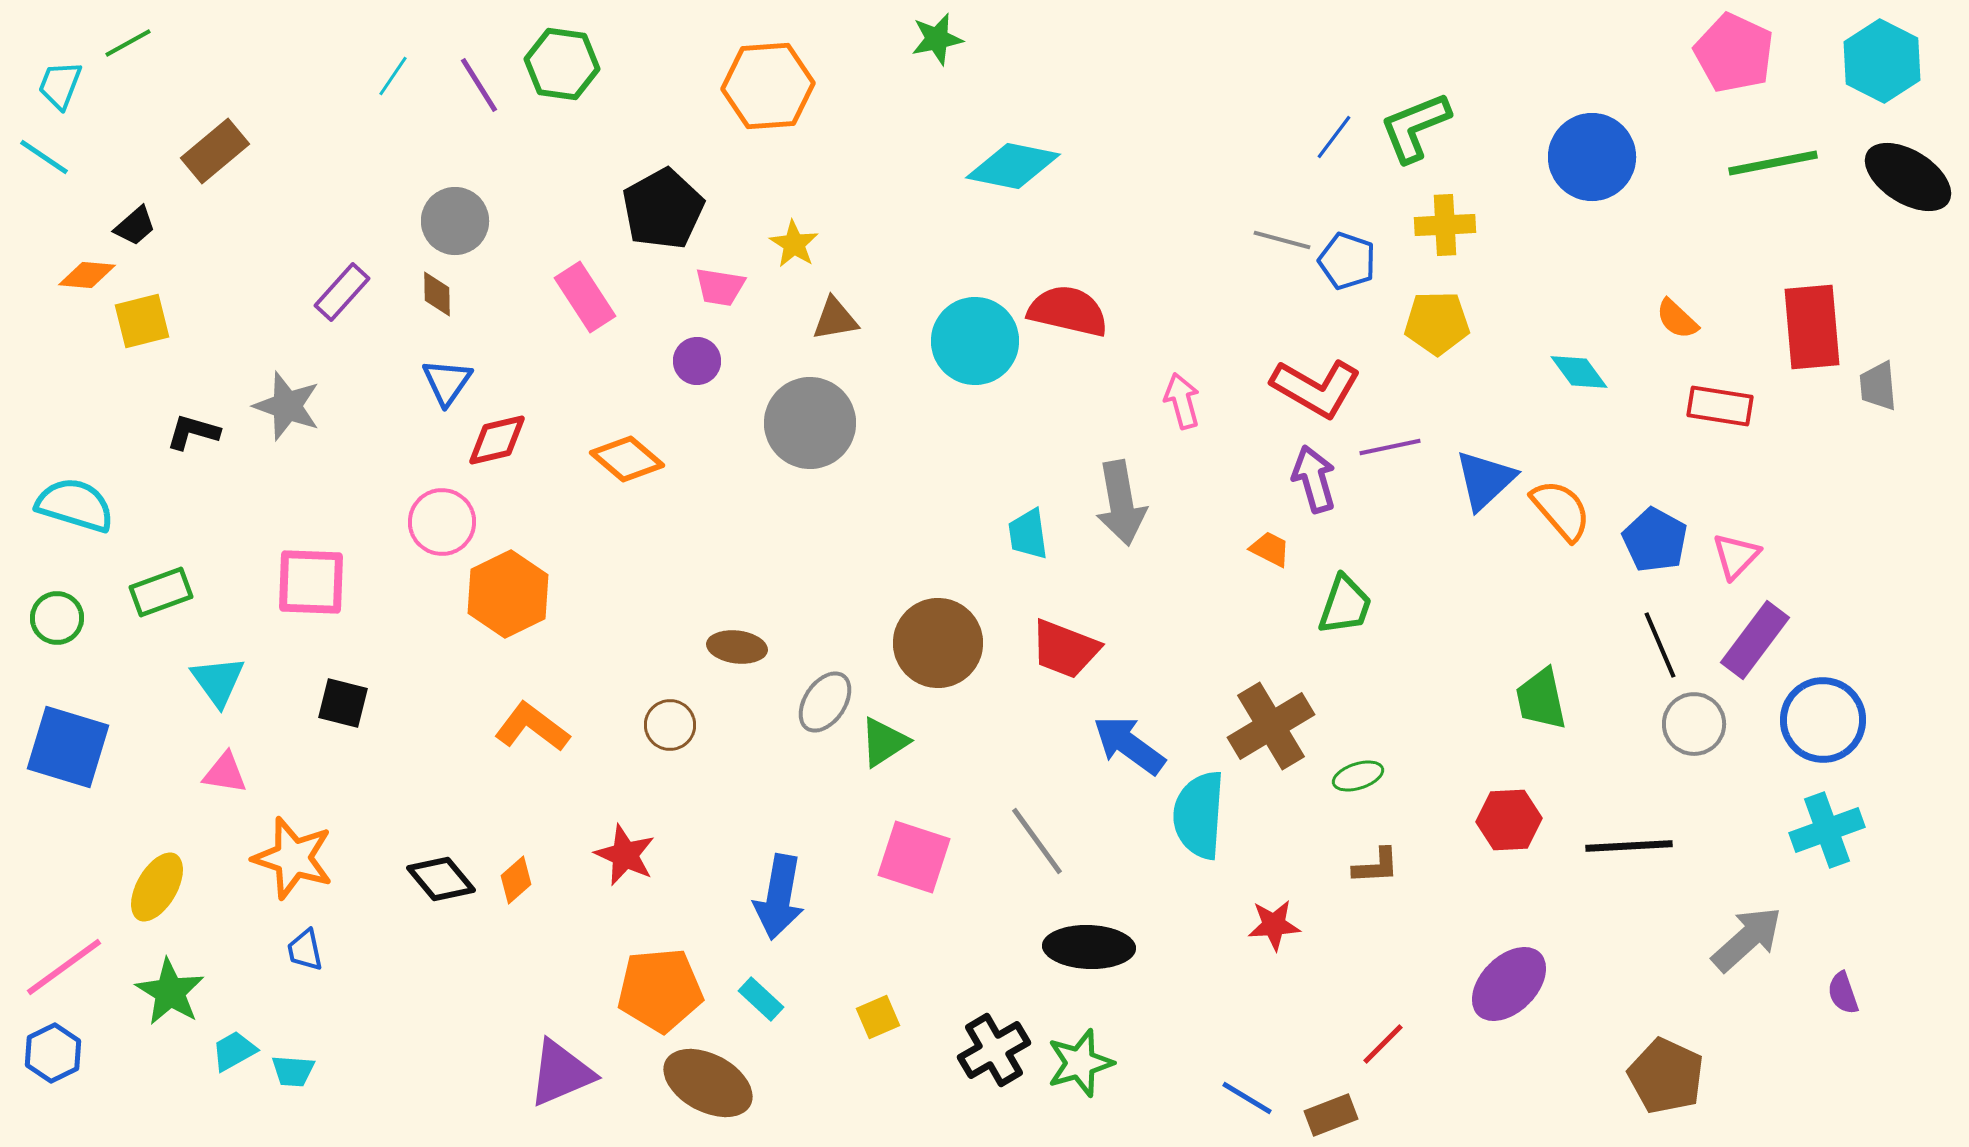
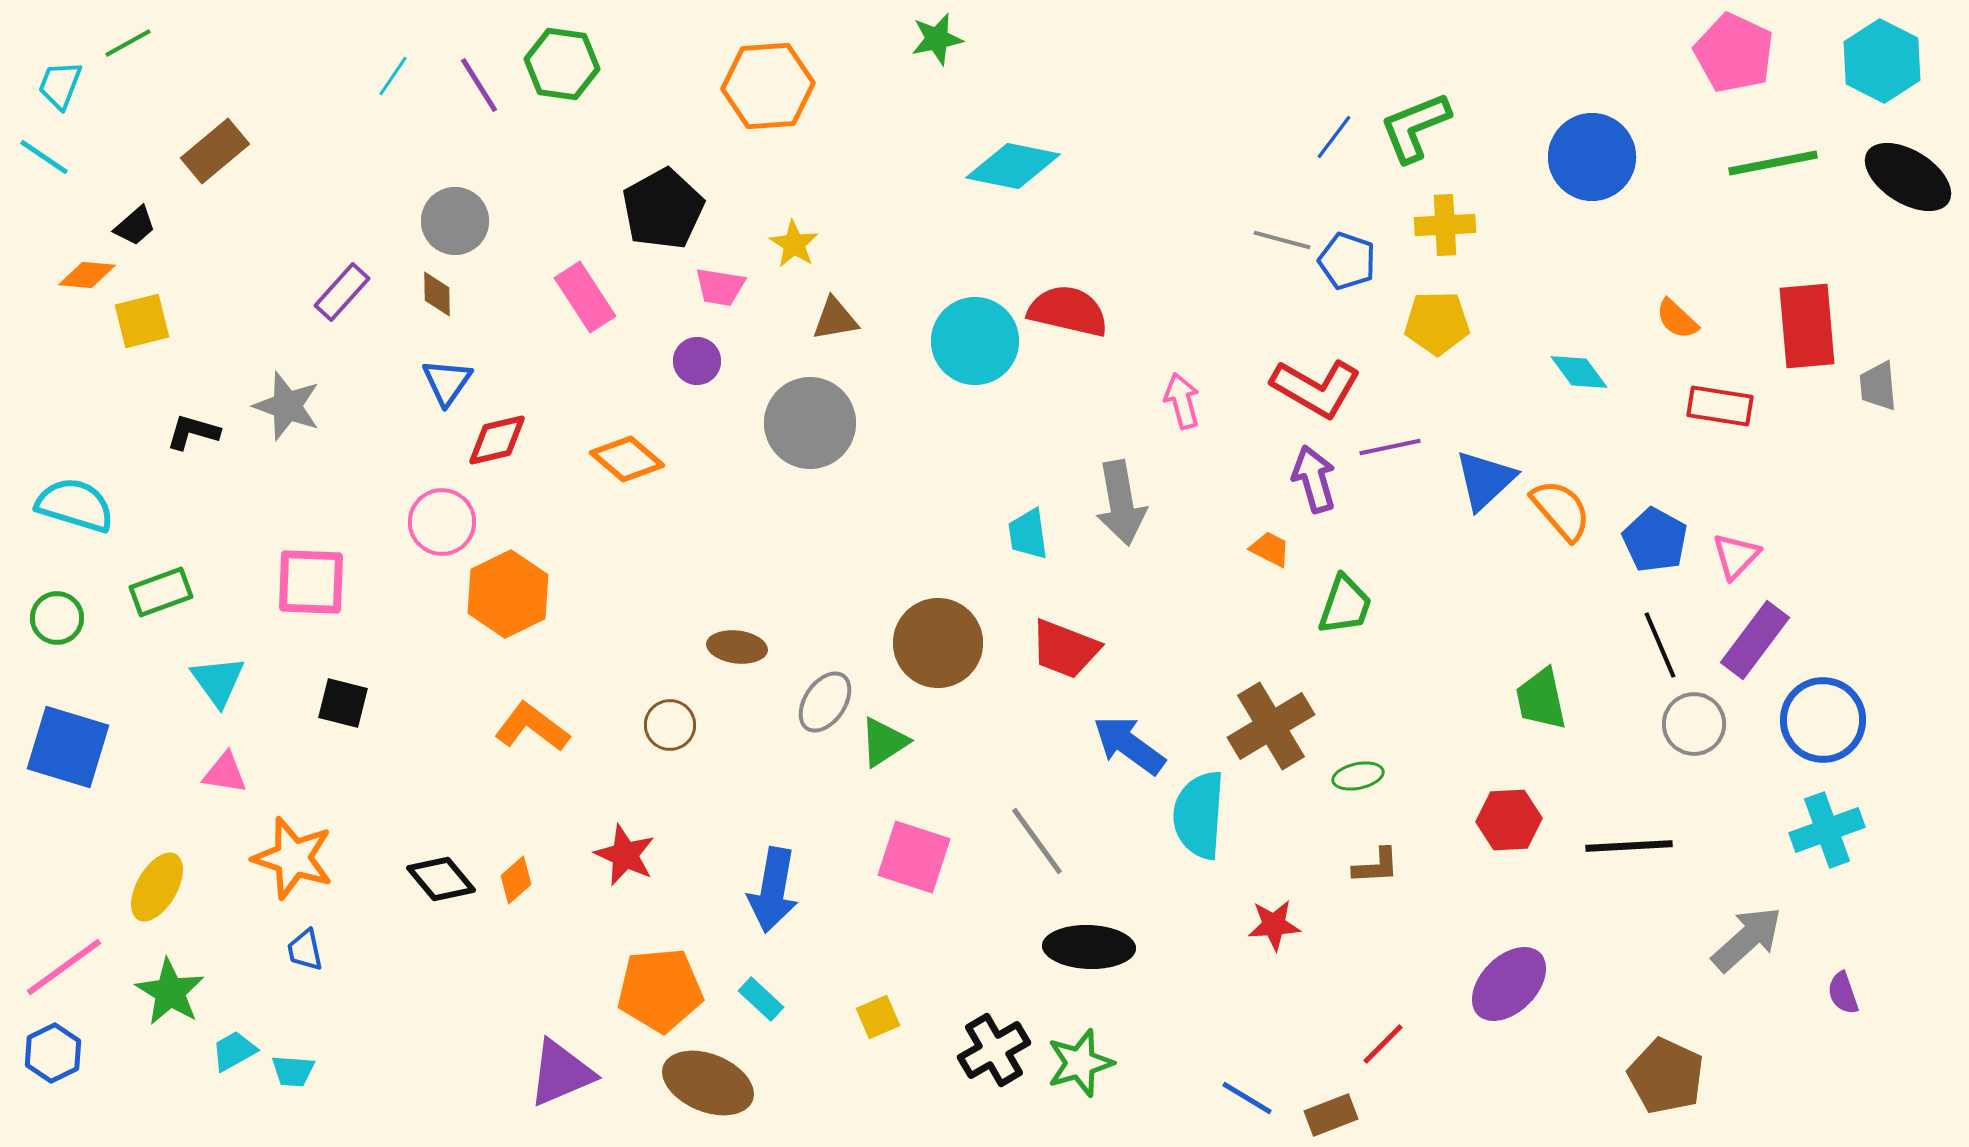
red rectangle at (1812, 327): moved 5 px left, 1 px up
green ellipse at (1358, 776): rotated 6 degrees clockwise
blue arrow at (779, 897): moved 6 px left, 7 px up
brown ellipse at (708, 1083): rotated 6 degrees counterclockwise
